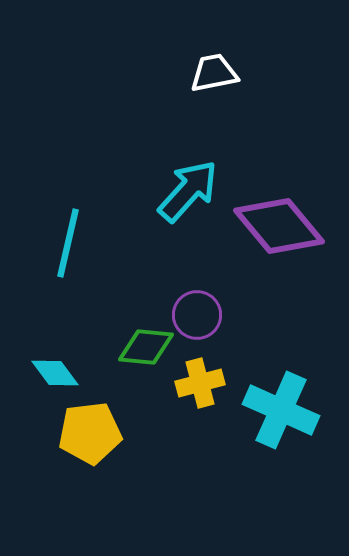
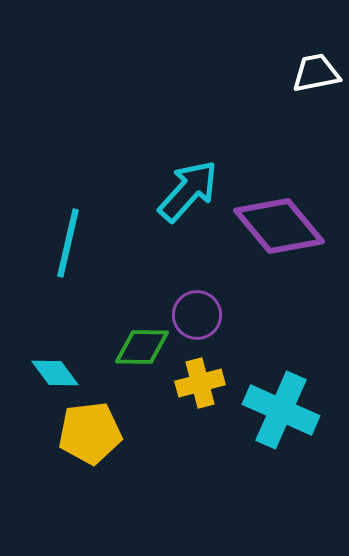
white trapezoid: moved 102 px right
green diamond: moved 4 px left; rotated 4 degrees counterclockwise
